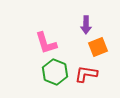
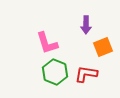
pink L-shape: moved 1 px right
orange square: moved 5 px right
